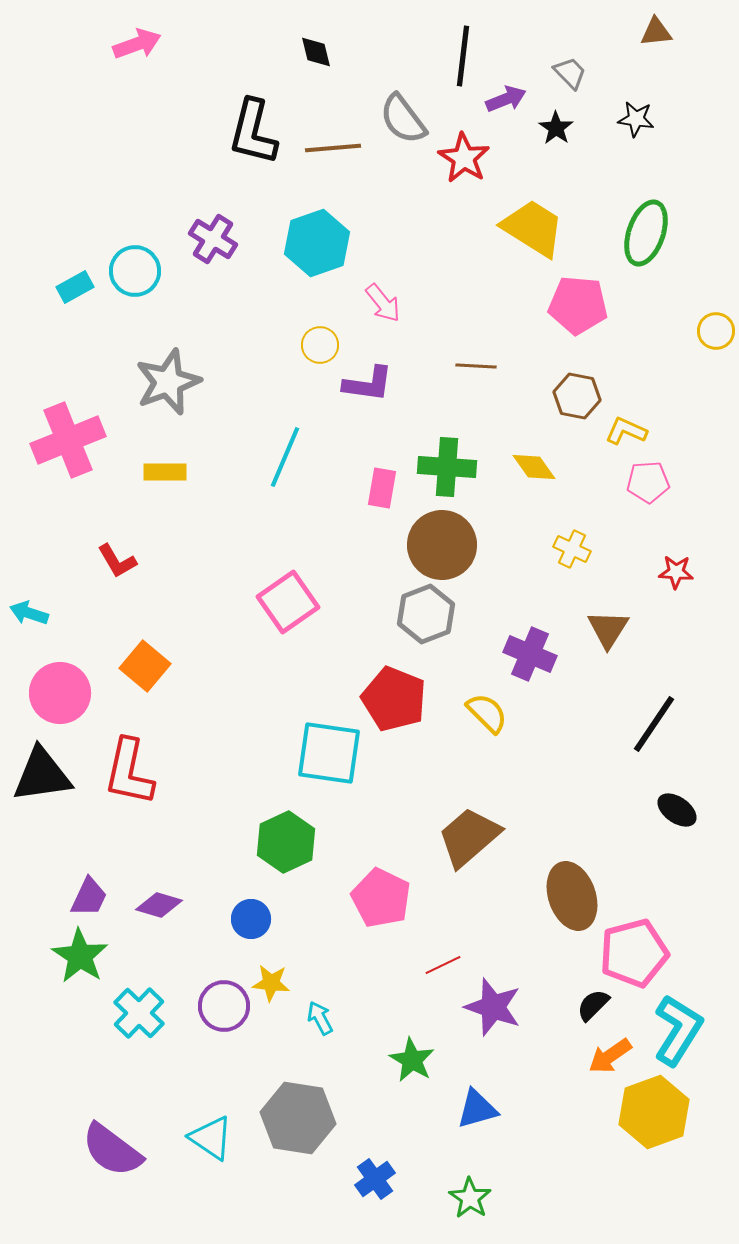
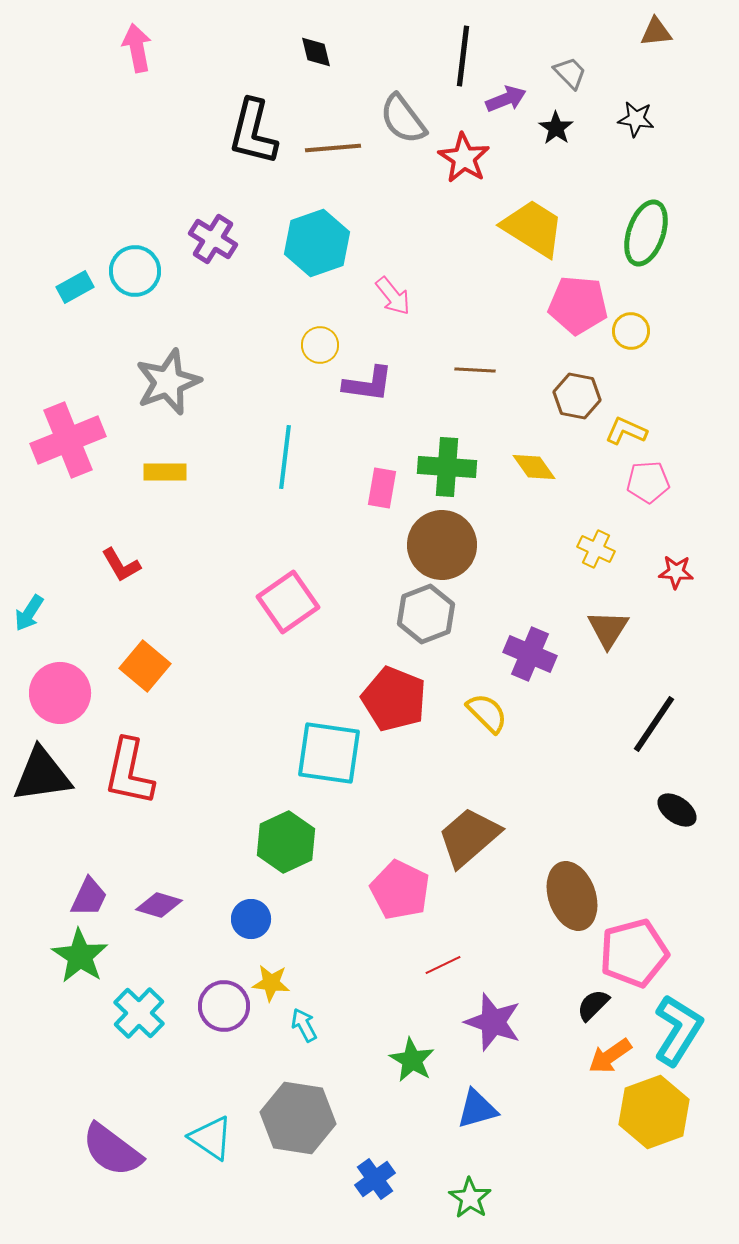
pink arrow at (137, 44): moved 4 px down; rotated 81 degrees counterclockwise
pink arrow at (383, 303): moved 10 px right, 7 px up
yellow circle at (716, 331): moved 85 px left
brown line at (476, 366): moved 1 px left, 4 px down
cyan line at (285, 457): rotated 16 degrees counterclockwise
yellow cross at (572, 549): moved 24 px right
red L-shape at (117, 561): moved 4 px right, 4 px down
cyan arrow at (29, 613): rotated 75 degrees counterclockwise
pink pentagon at (381, 898): moved 19 px right, 8 px up
purple star at (493, 1007): moved 15 px down
cyan arrow at (320, 1018): moved 16 px left, 7 px down
